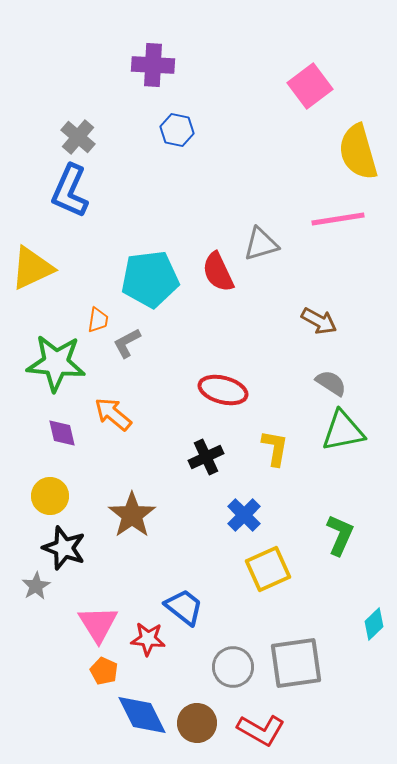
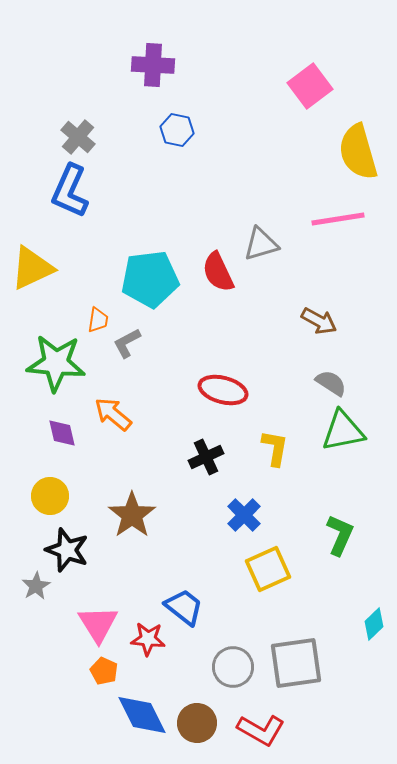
black star: moved 3 px right, 2 px down
